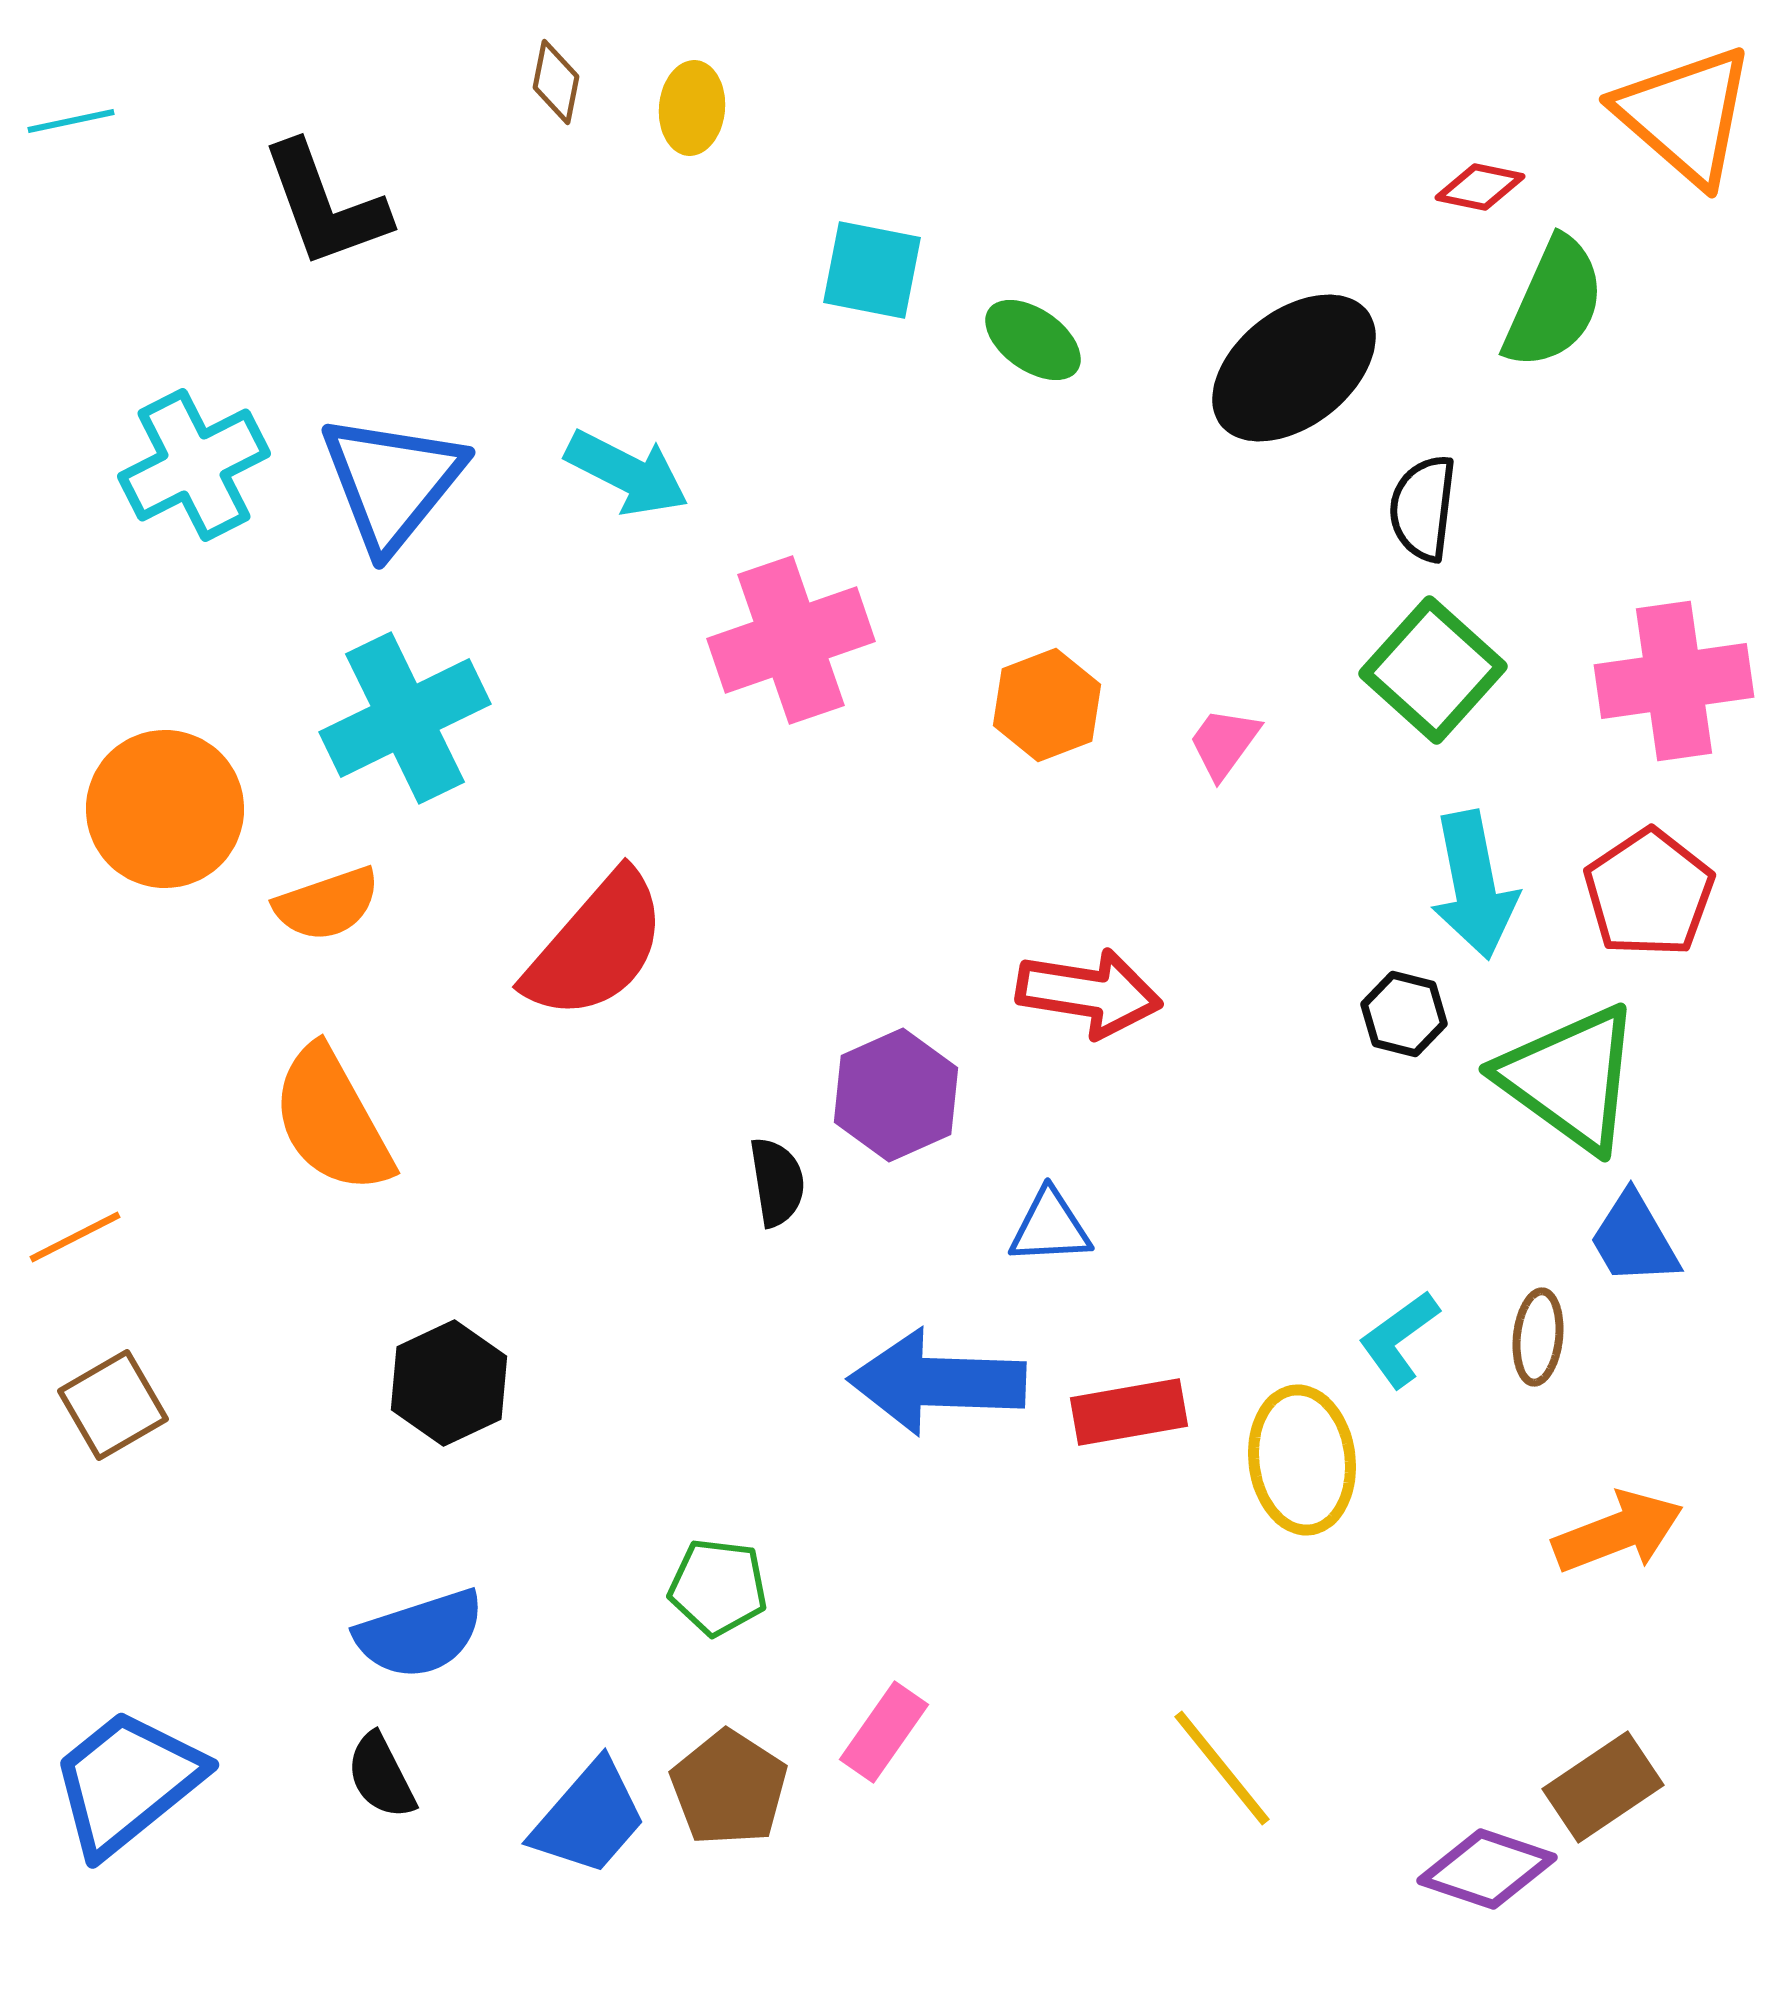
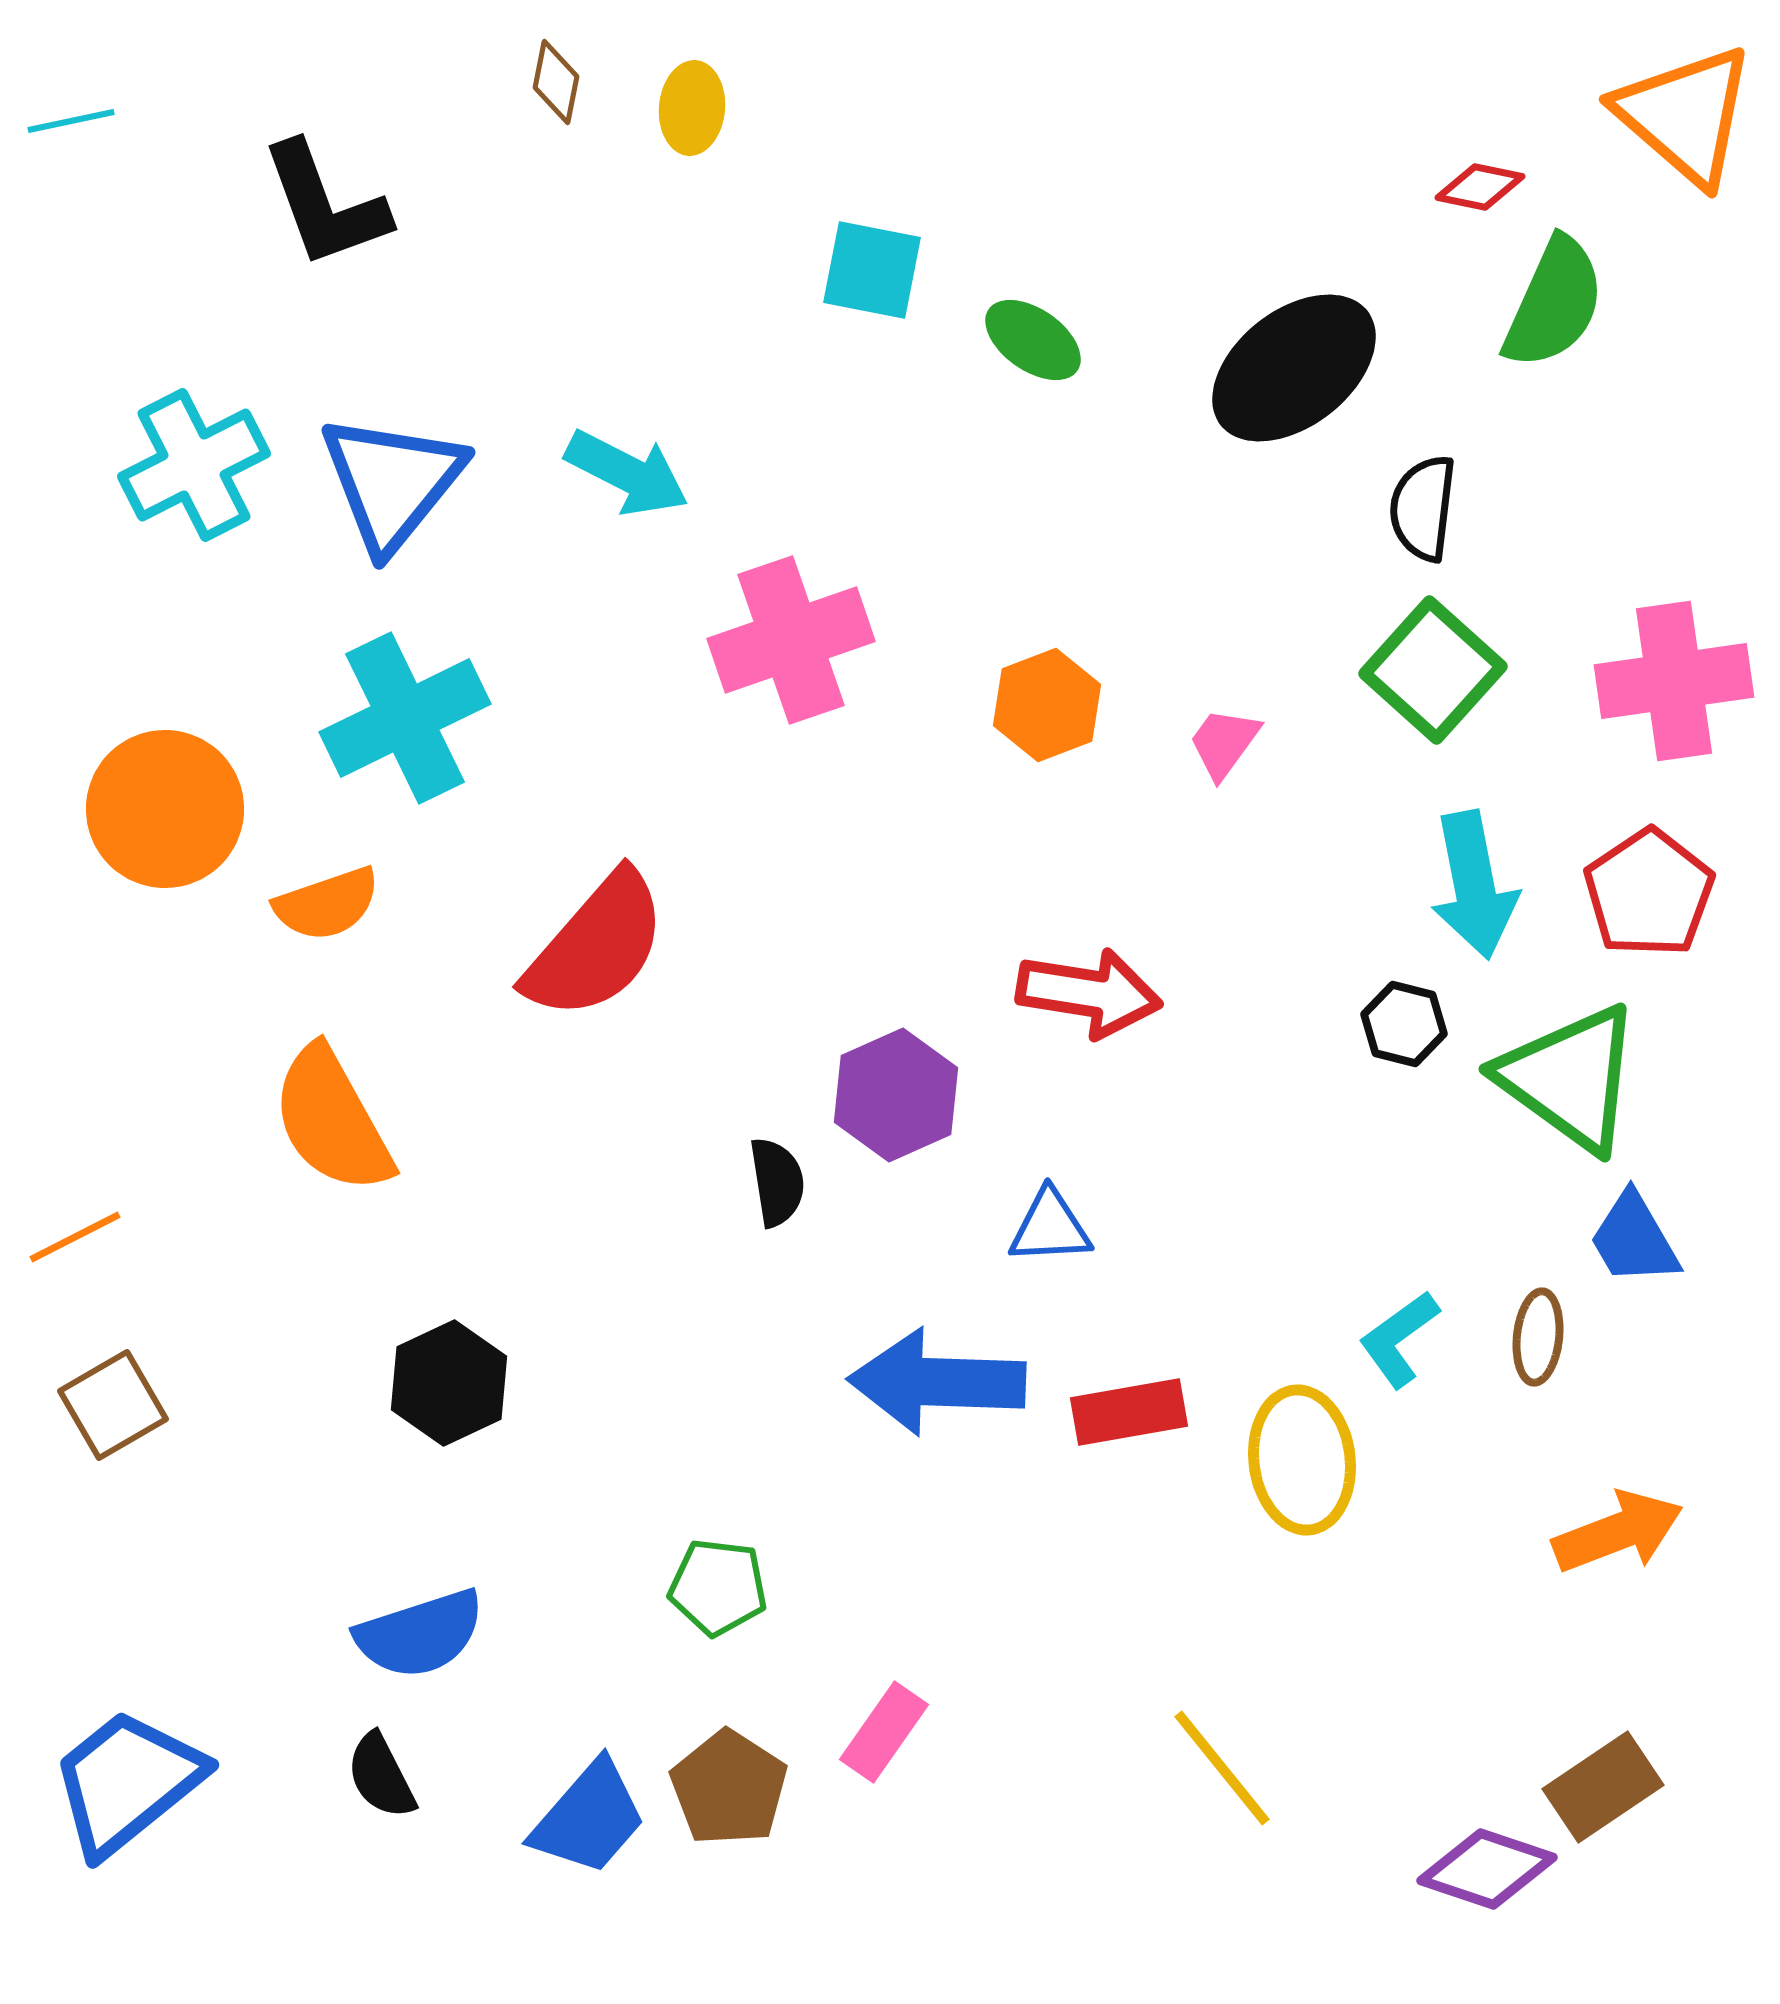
black hexagon at (1404, 1014): moved 10 px down
